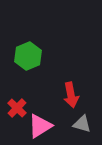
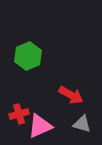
red arrow: rotated 50 degrees counterclockwise
red cross: moved 2 px right, 6 px down; rotated 30 degrees clockwise
pink triangle: rotated 8 degrees clockwise
